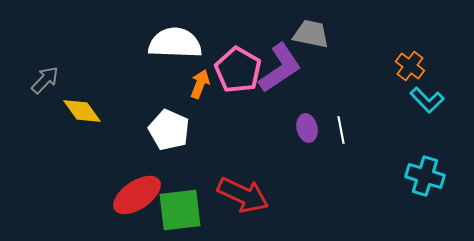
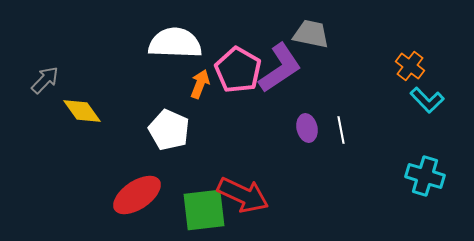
green square: moved 24 px right
